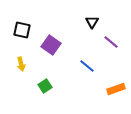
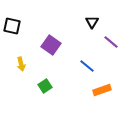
black square: moved 10 px left, 4 px up
orange rectangle: moved 14 px left, 1 px down
